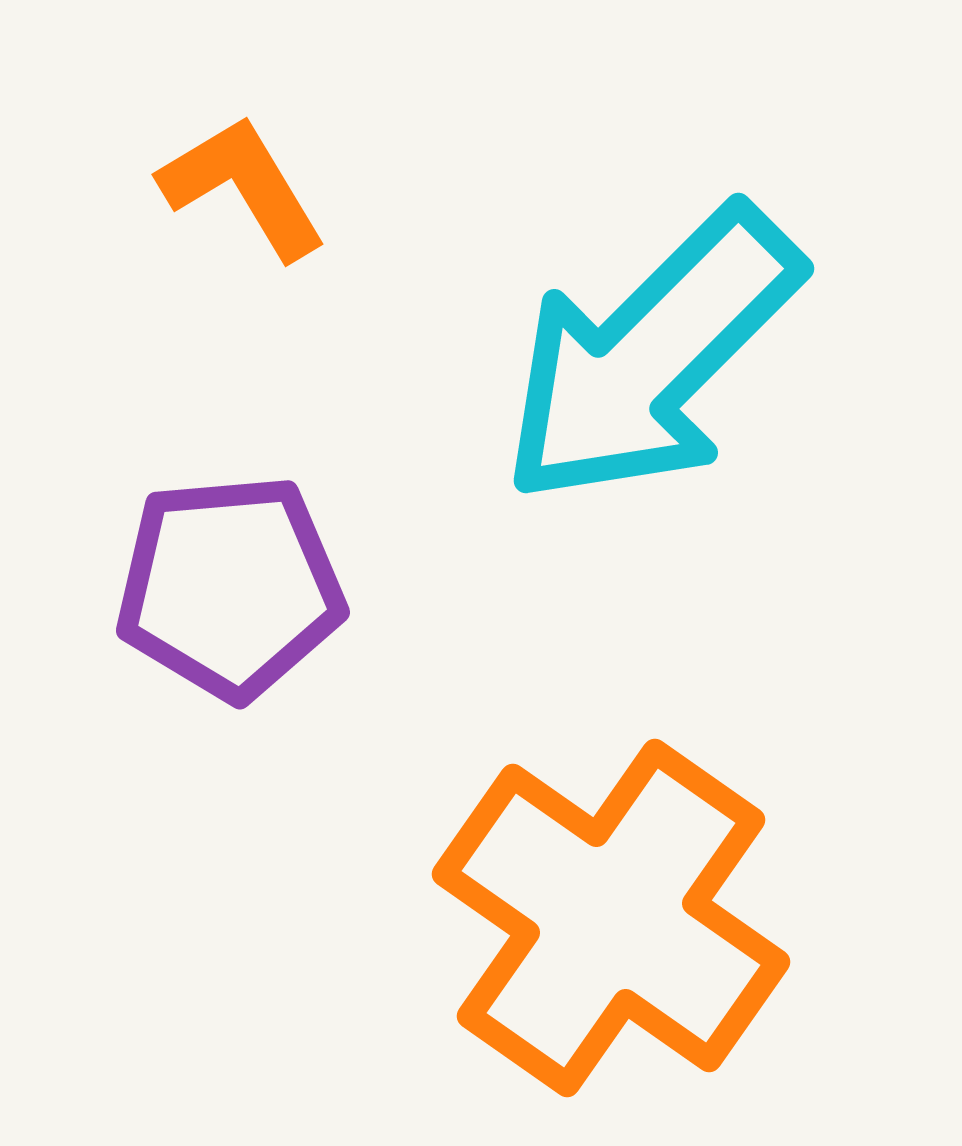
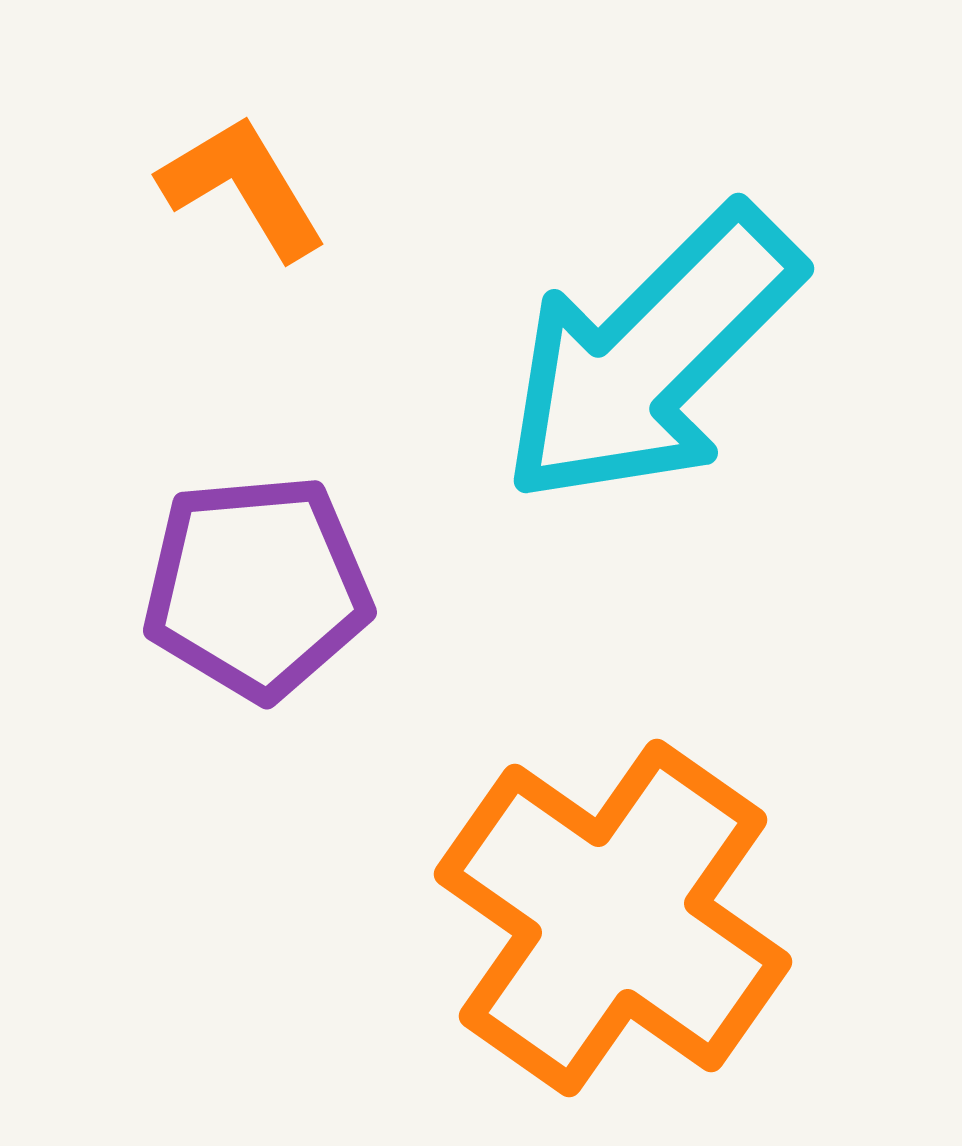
purple pentagon: moved 27 px right
orange cross: moved 2 px right
